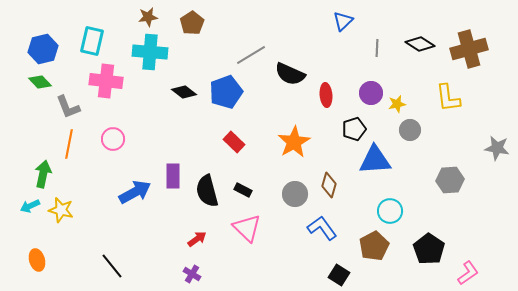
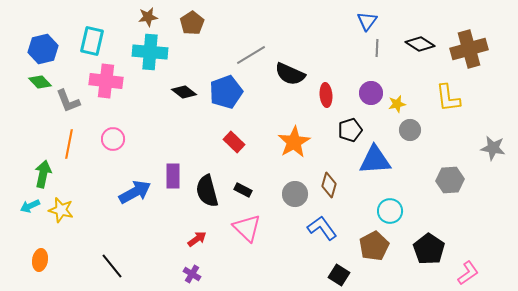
blue triangle at (343, 21): moved 24 px right; rotated 10 degrees counterclockwise
gray L-shape at (68, 107): moved 6 px up
black pentagon at (354, 129): moved 4 px left, 1 px down
gray star at (497, 148): moved 4 px left
orange ellipse at (37, 260): moved 3 px right; rotated 25 degrees clockwise
